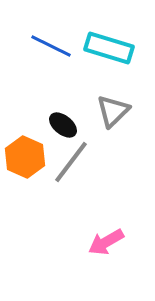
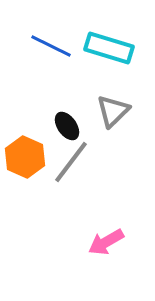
black ellipse: moved 4 px right, 1 px down; rotated 16 degrees clockwise
